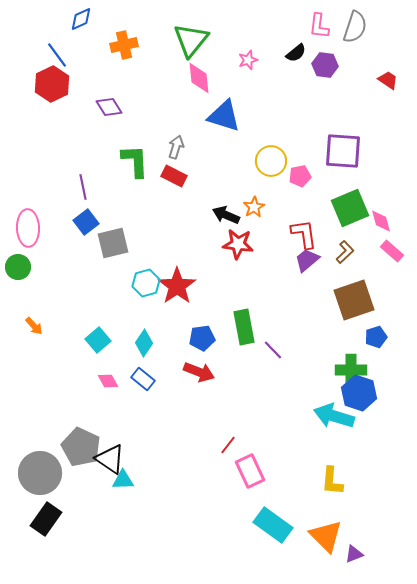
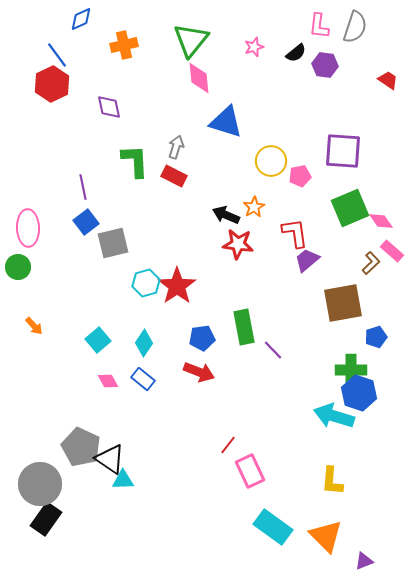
pink star at (248, 60): moved 6 px right, 13 px up
purple diamond at (109, 107): rotated 20 degrees clockwise
blue triangle at (224, 116): moved 2 px right, 6 px down
pink diamond at (381, 221): rotated 20 degrees counterclockwise
red L-shape at (304, 234): moved 9 px left, 1 px up
brown L-shape at (345, 252): moved 26 px right, 11 px down
brown square at (354, 300): moved 11 px left, 3 px down; rotated 9 degrees clockwise
gray circle at (40, 473): moved 11 px down
cyan rectangle at (273, 525): moved 2 px down
purple triangle at (354, 554): moved 10 px right, 7 px down
